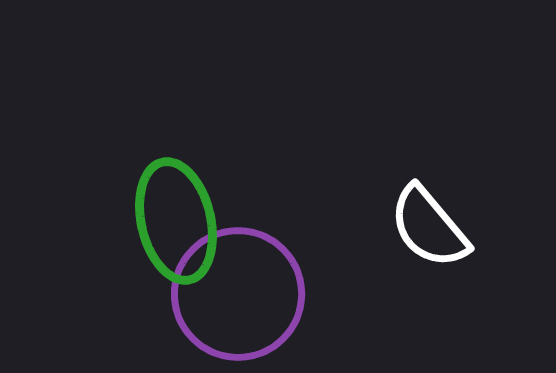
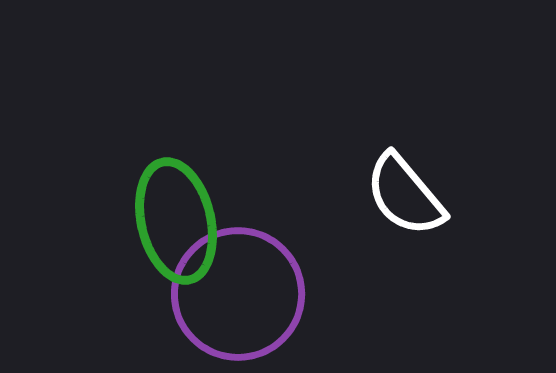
white semicircle: moved 24 px left, 32 px up
